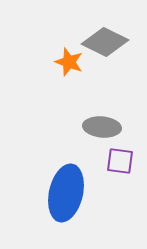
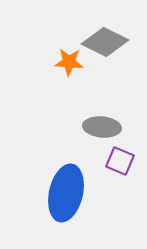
orange star: rotated 16 degrees counterclockwise
purple square: rotated 16 degrees clockwise
